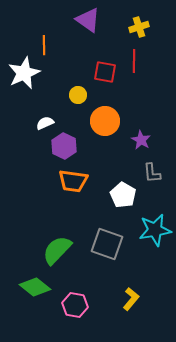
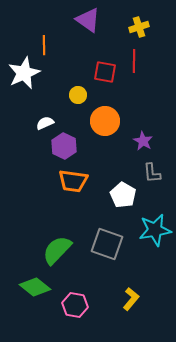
purple star: moved 2 px right, 1 px down
